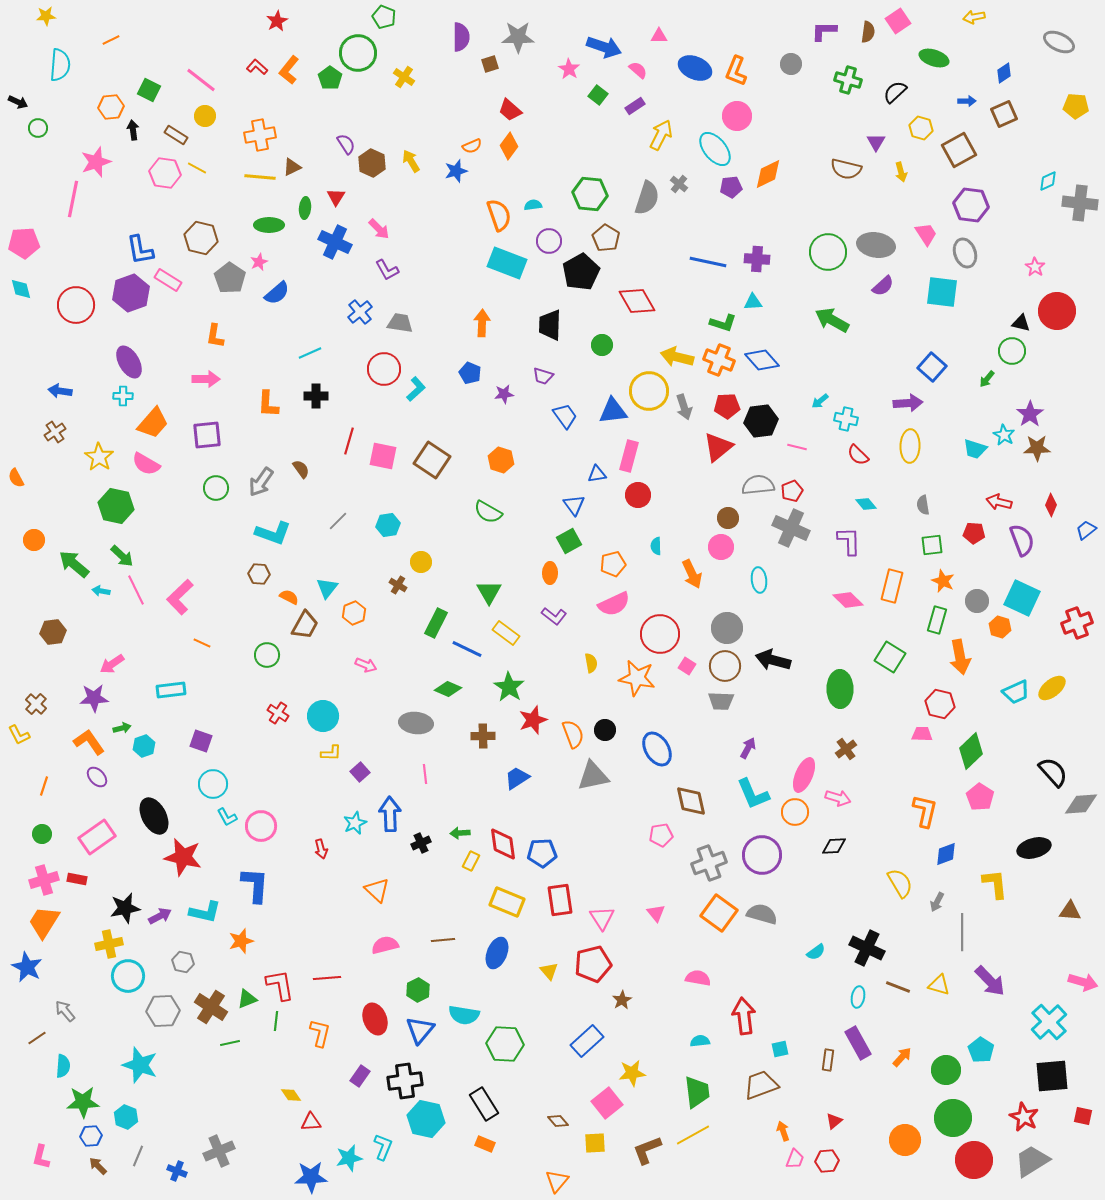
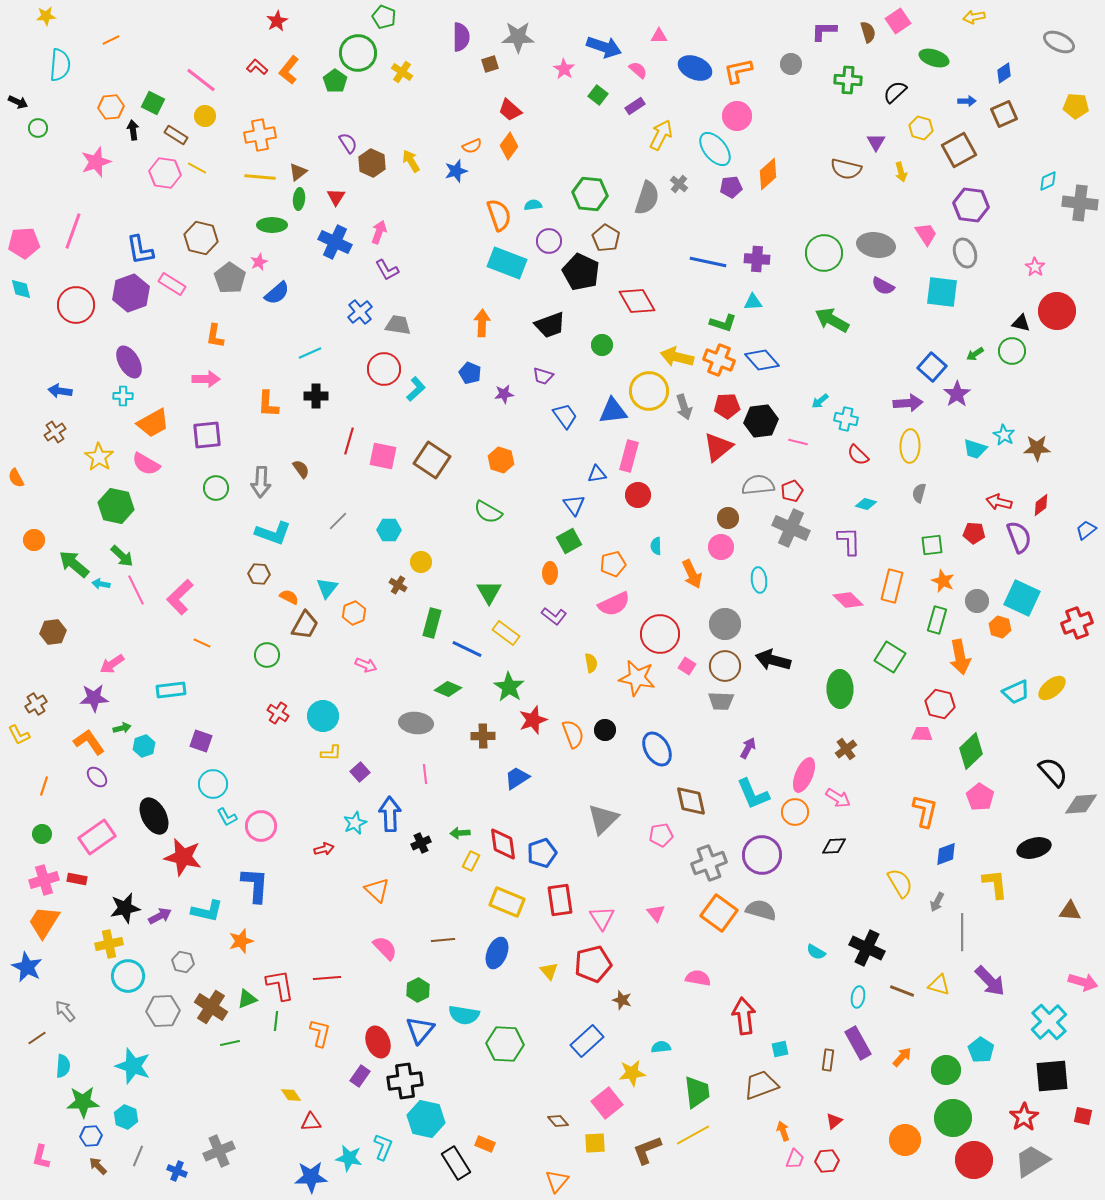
brown semicircle at (868, 32): rotated 25 degrees counterclockwise
pink star at (569, 69): moved 5 px left
orange L-shape at (736, 71): moved 2 px right; rotated 56 degrees clockwise
yellow cross at (404, 77): moved 2 px left, 5 px up
green pentagon at (330, 78): moved 5 px right, 3 px down
green cross at (848, 80): rotated 12 degrees counterclockwise
green square at (149, 90): moved 4 px right, 13 px down
purple semicircle at (346, 144): moved 2 px right, 1 px up
brown triangle at (292, 167): moved 6 px right, 5 px down; rotated 12 degrees counterclockwise
orange diamond at (768, 174): rotated 16 degrees counterclockwise
pink line at (73, 199): moved 32 px down; rotated 9 degrees clockwise
green ellipse at (305, 208): moved 6 px left, 9 px up
green ellipse at (269, 225): moved 3 px right
pink arrow at (379, 229): moved 3 px down; rotated 115 degrees counterclockwise
green circle at (828, 252): moved 4 px left, 1 px down
black pentagon at (581, 272): rotated 18 degrees counterclockwise
pink rectangle at (168, 280): moved 4 px right, 4 px down
purple semicircle at (883, 286): rotated 70 degrees clockwise
gray trapezoid at (400, 323): moved 2 px left, 2 px down
black trapezoid at (550, 325): rotated 112 degrees counterclockwise
green arrow at (987, 379): moved 12 px left, 25 px up; rotated 18 degrees clockwise
purple star at (1030, 414): moved 73 px left, 20 px up
orange trapezoid at (153, 423): rotated 20 degrees clockwise
pink line at (797, 447): moved 1 px right, 5 px up
gray arrow at (261, 482): rotated 32 degrees counterclockwise
cyan diamond at (866, 504): rotated 35 degrees counterclockwise
gray semicircle at (923, 505): moved 4 px left, 12 px up; rotated 24 degrees clockwise
red diamond at (1051, 505): moved 10 px left; rotated 30 degrees clockwise
cyan hexagon at (388, 525): moved 1 px right, 5 px down; rotated 10 degrees clockwise
purple semicircle at (1022, 540): moved 3 px left, 3 px up
cyan arrow at (101, 591): moved 7 px up
green rectangle at (436, 623): moved 4 px left; rotated 12 degrees counterclockwise
gray circle at (727, 628): moved 2 px left, 4 px up
brown cross at (36, 704): rotated 15 degrees clockwise
gray triangle at (593, 776): moved 10 px right, 43 px down; rotated 32 degrees counterclockwise
pink arrow at (838, 798): rotated 15 degrees clockwise
red arrow at (321, 849): moved 3 px right; rotated 90 degrees counterclockwise
blue pentagon at (542, 853): rotated 16 degrees counterclockwise
cyan L-shape at (205, 912): moved 2 px right, 1 px up
gray semicircle at (762, 914): moved 1 px left, 4 px up
pink semicircle at (385, 945): moved 3 px down; rotated 60 degrees clockwise
cyan semicircle at (816, 952): rotated 66 degrees clockwise
brown line at (898, 987): moved 4 px right, 4 px down
brown star at (622, 1000): rotated 24 degrees counterclockwise
red ellipse at (375, 1019): moved 3 px right, 23 px down
cyan semicircle at (700, 1041): moved 39 px left, 6 px down
cyan star at (140, 1065): moved 7 px left, 1 px down
black rectangle at (484, 1104): moved 28 px left, 59 px down
red star at (1024, 1117): rotated 12 degrees clockwise
cyan star at (349, 1158): rotated 24 degrees clockwise
